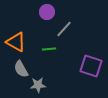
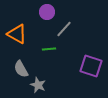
orange triangle: moved 1 px right, 8 px up
gray star: rotated 28 degrees clockwise
